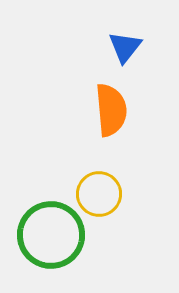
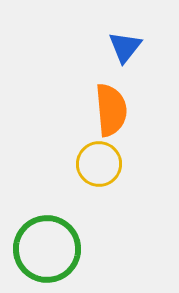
yellow circle: moved 30 px up
green circle: moved 4 px left, 14 px down
